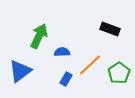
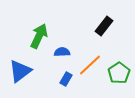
black rectangle: moved 6 px left, 3 px up; rotated 72 degrees counterclockwise
